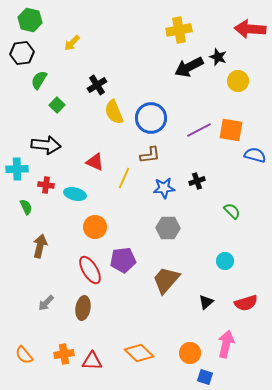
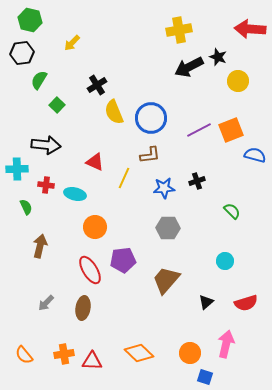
orange square at (231, 130): rotated 30 degrees counterclockwise
